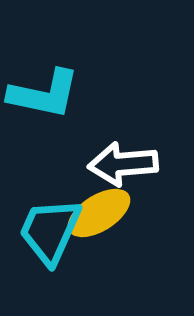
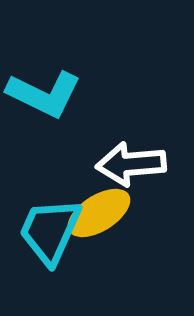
cyan L-shape: rotated 14 degrees clockwise
white arrow: moved 8 px right
